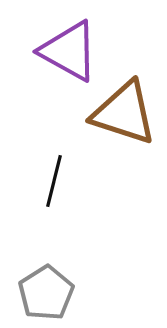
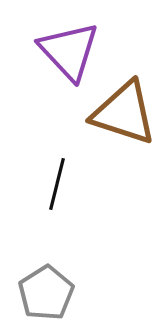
purple triangle: rotated 18 degrees clockwise
black line: moved 3 px right, 3 px down
